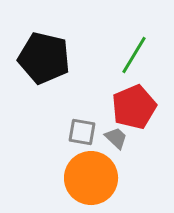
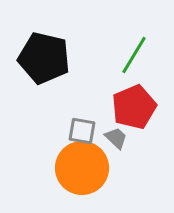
gray square: moved 1 px up
orange circle: moved 9 px left, 10 px up
